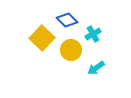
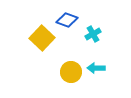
blue diamond: rotated 25 degrees counterclockwise
yellow circle: moved 22 px down
cyan arrow: rotated 36 degrees clockwise
